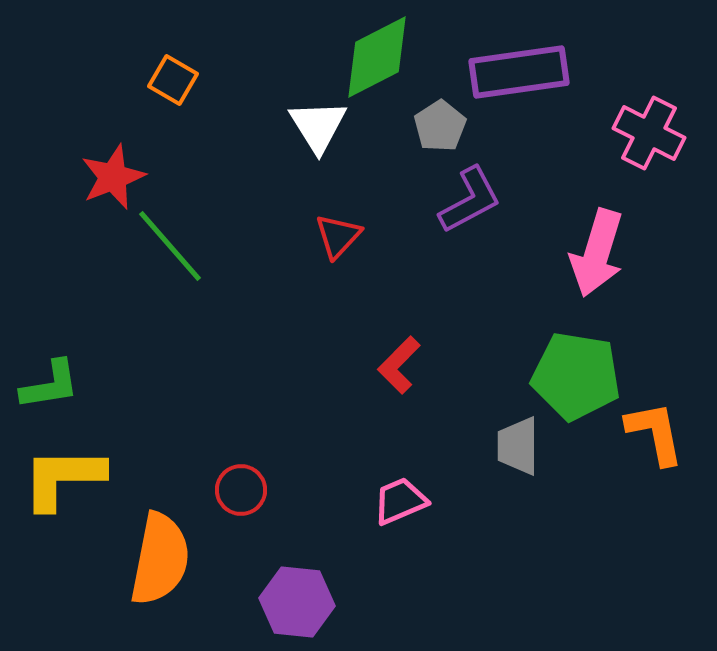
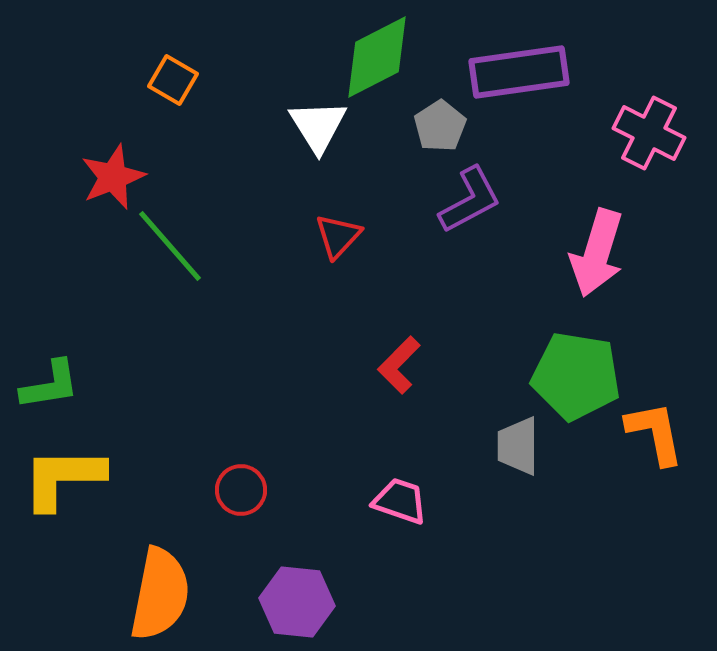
pink trapezoid: rotated 42 degrees clockwise
orange semicircle: moved 35 px down
